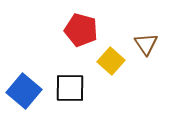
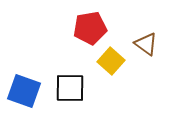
red pentagon: moved 9 px right, 2 px up; rotated 24 degrees counterclockwise
brown triangle: rotated 20 degrees counterclockwise
blue square: rotated 20 degrees counterclockwise
